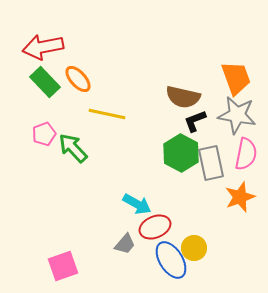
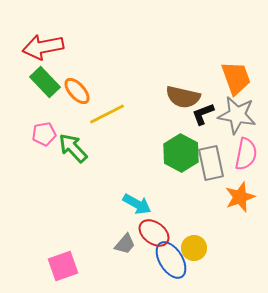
orange ellipse: moved 1 px left, 12 px down
yellow line: rotated 39 degrees counterclockwise
black L-shape: moved 8 px right, 7 px up
pink pentagon: rotated 10 degrees clockwise
red ellipse: moved 1 px left, 6 px down; rotated 60 degrees clockwise
